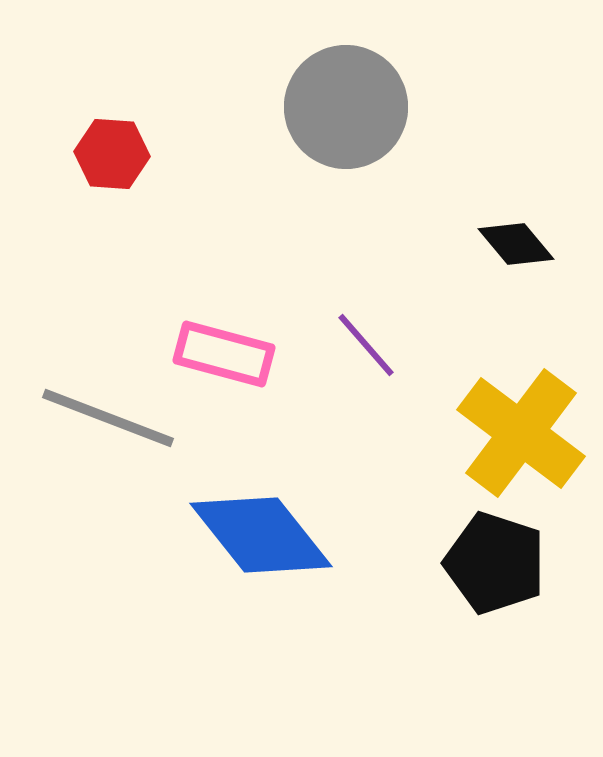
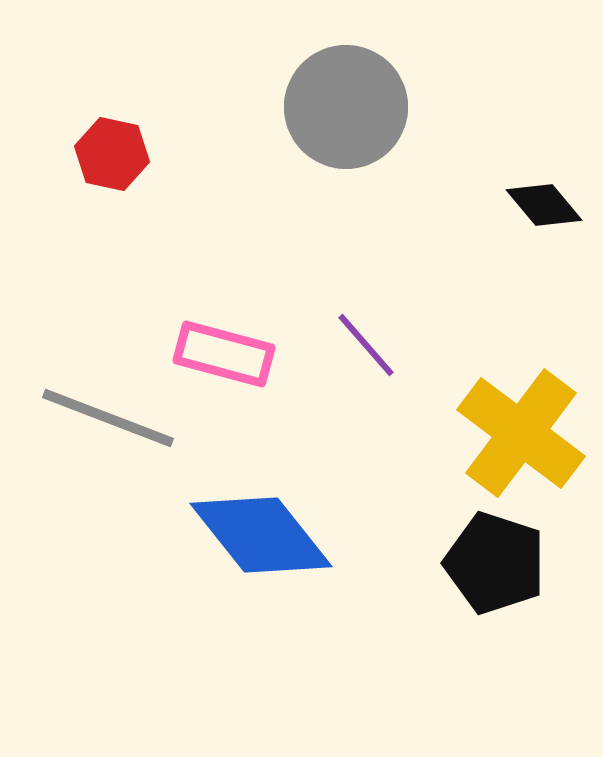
red hexagon: rotated 8 degrees clockwise
black diamond: moved 28 px right, 39 px up
